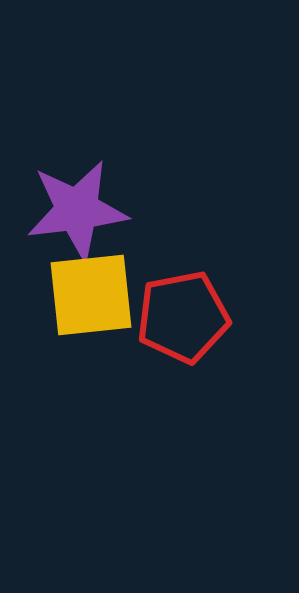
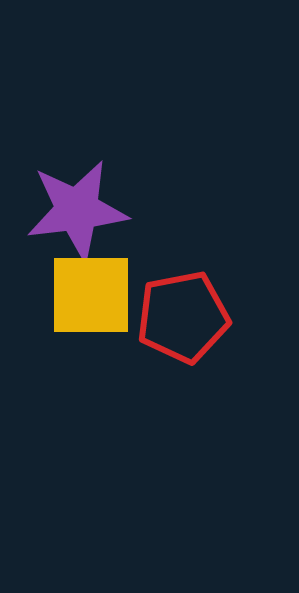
yellow square: rotated 6 degrees clockwise
